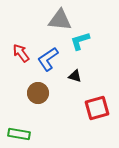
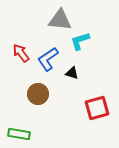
black triangle: moved 3 px left, 3 px up
brown circle: moved 1 px down
